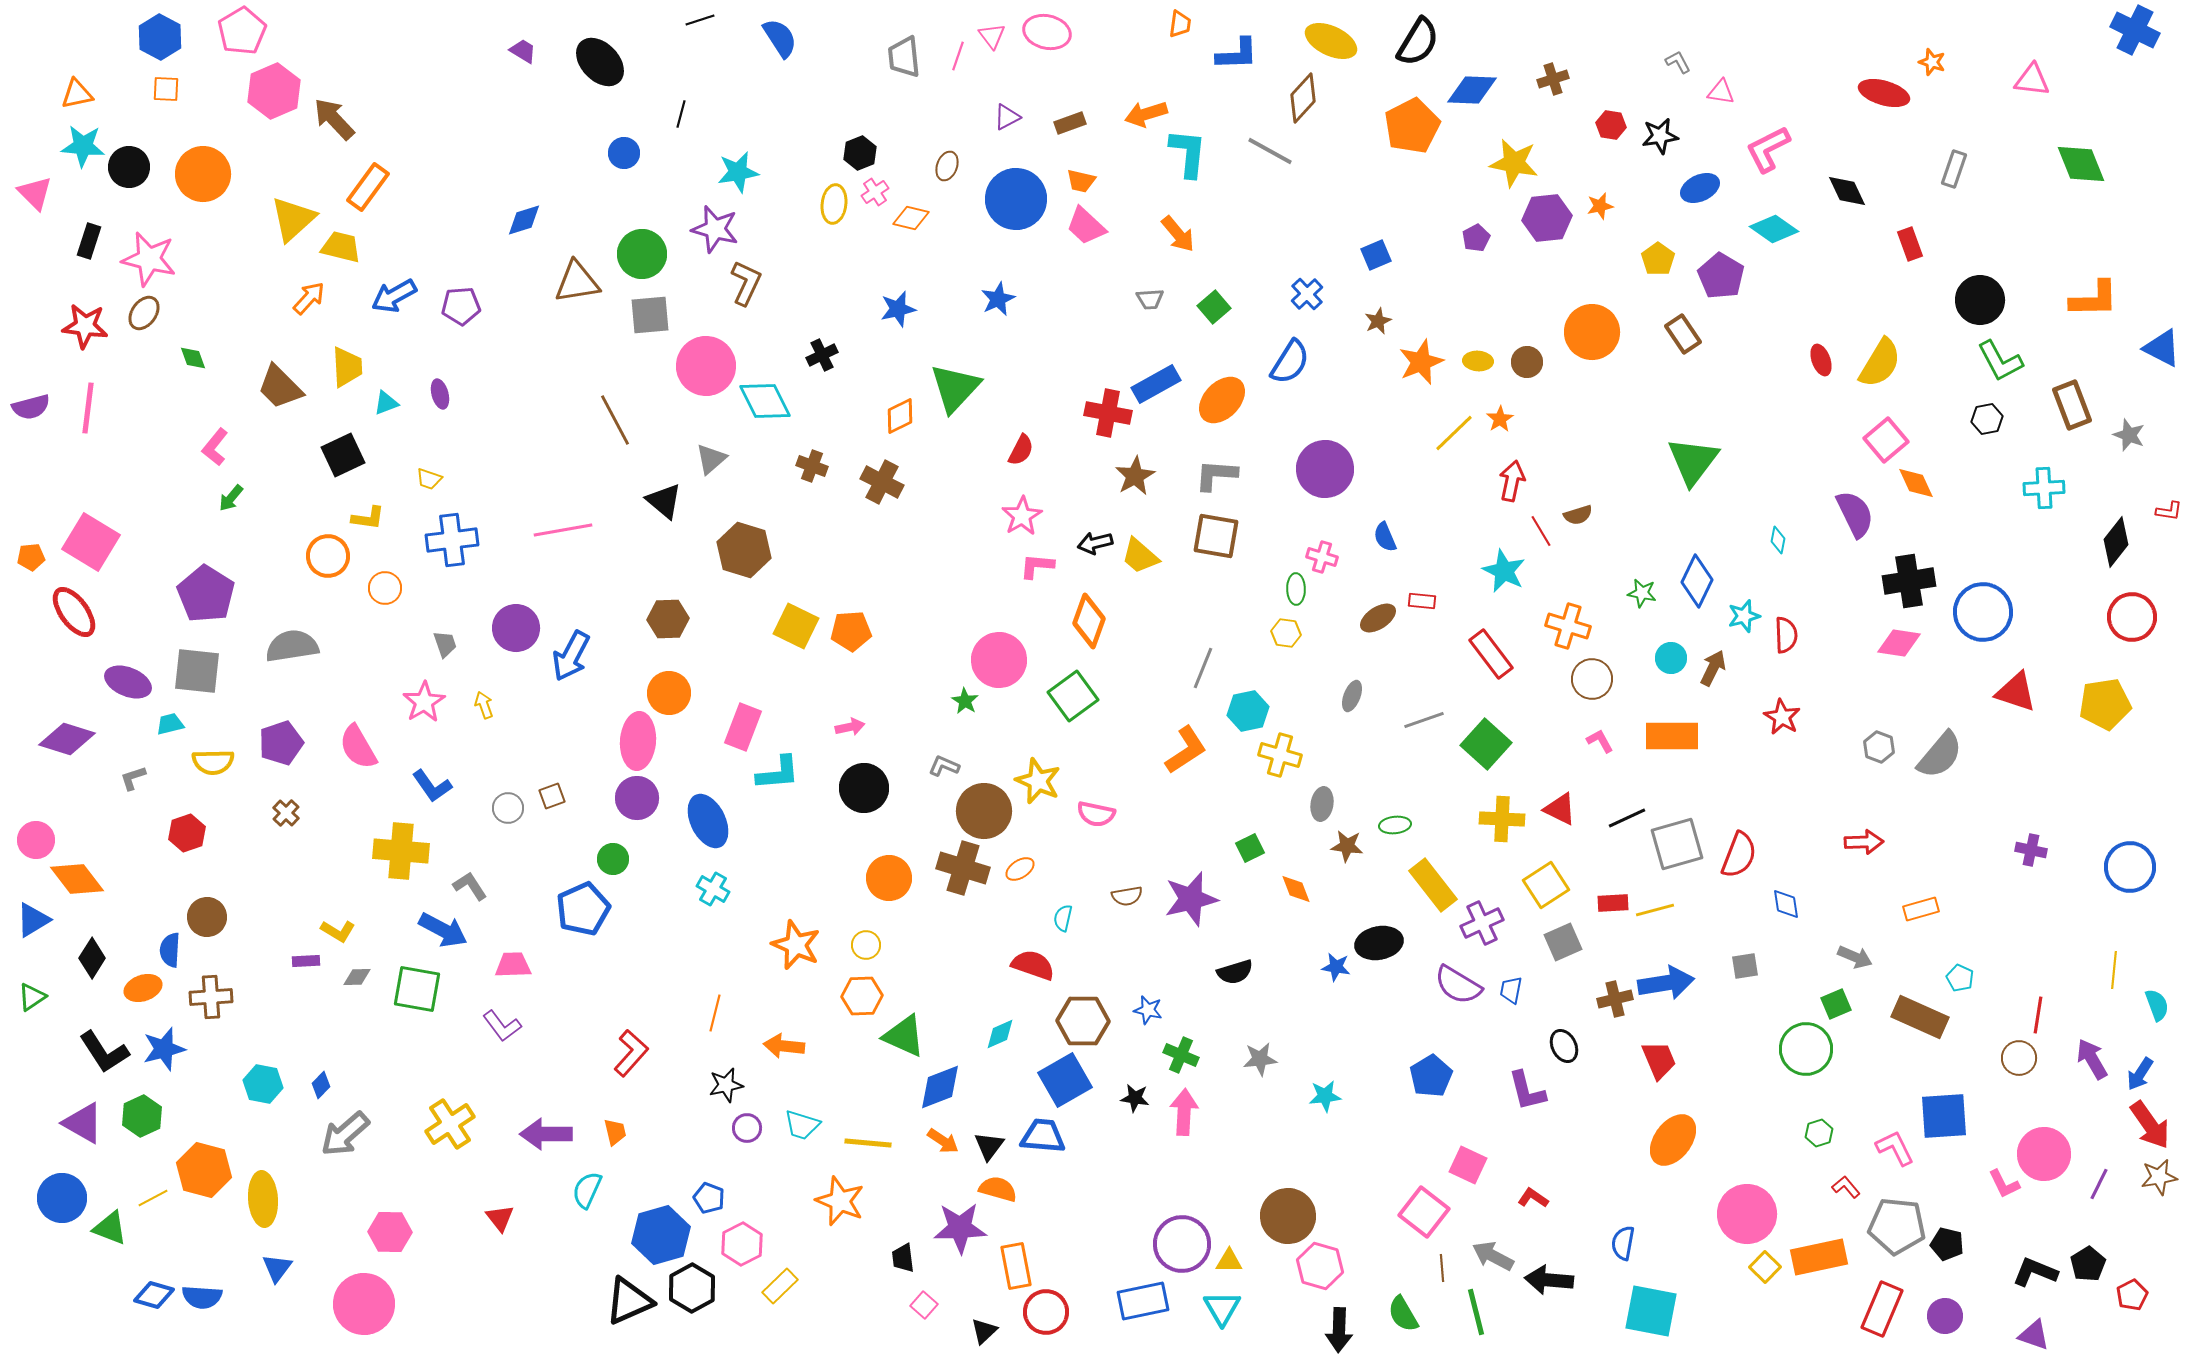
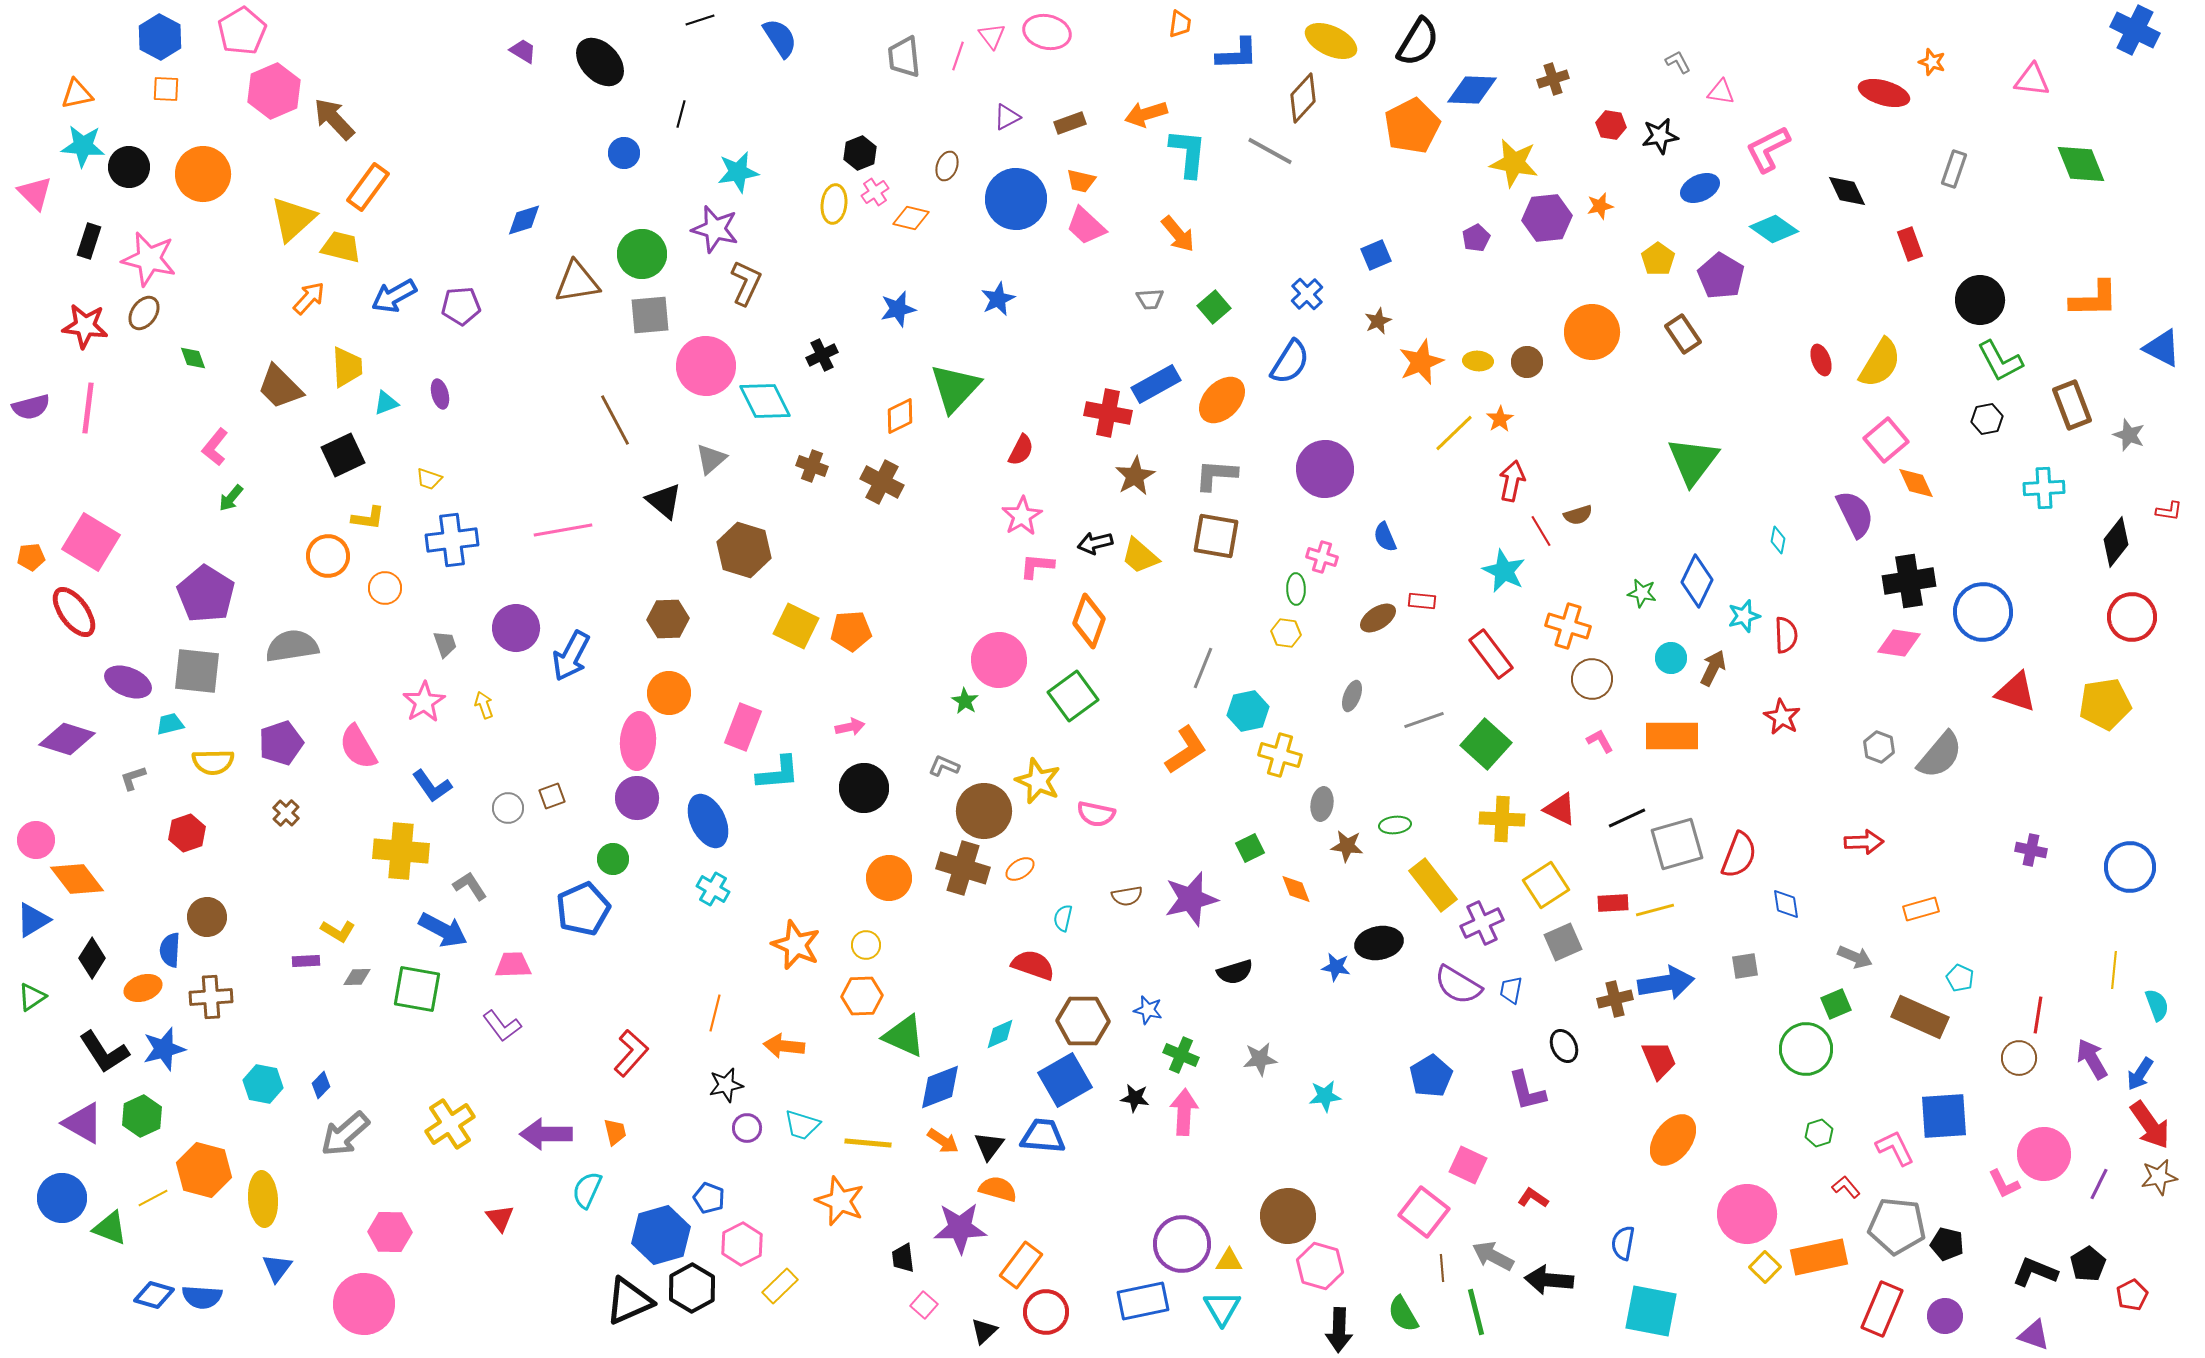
orange rectangle at (1016, 1266): moved 5 px right, 1 px up; rotated 48 degrees clockwise
